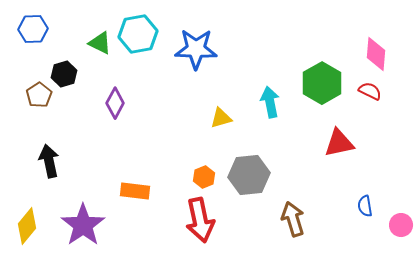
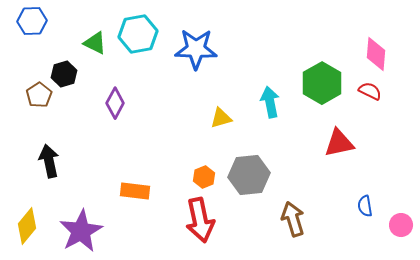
blue hexagon: moved 1 px left, 8 px up
green triangle: moved 5 px left
purple star: moved 2 px left, 6 px down; rotated 6 degrees clockwise
